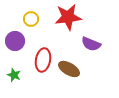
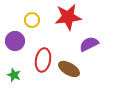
yellow circle: moved 1 px right, 1 px down
purple semicircle: moved 2 px left; rotated 132 degrees clockwise
